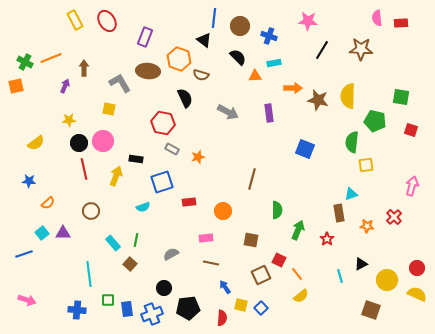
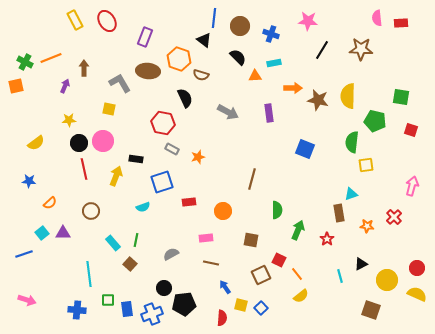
blue cross at (269, 36): moved 2 px right, 2 px up
orange semicircle at (48, 203): moved 2 px right
black pentagon at (188, 308): moved 4 px left, 4 px up
